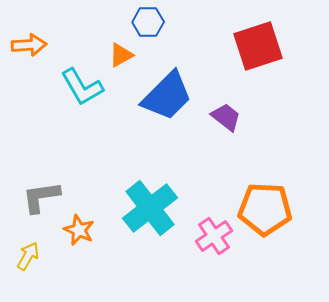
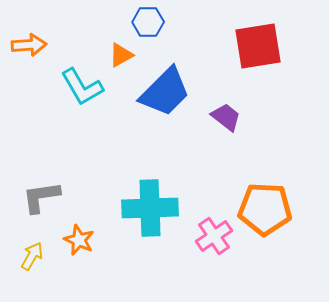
red square: rotated 9 degrees clockwise
blue trapezoid: moved 2 px left, 4 px up
cyan cross: rotated 36 degrees clockwise
orange star: moved 10 px down
yellow arrow: moved 4 px right
